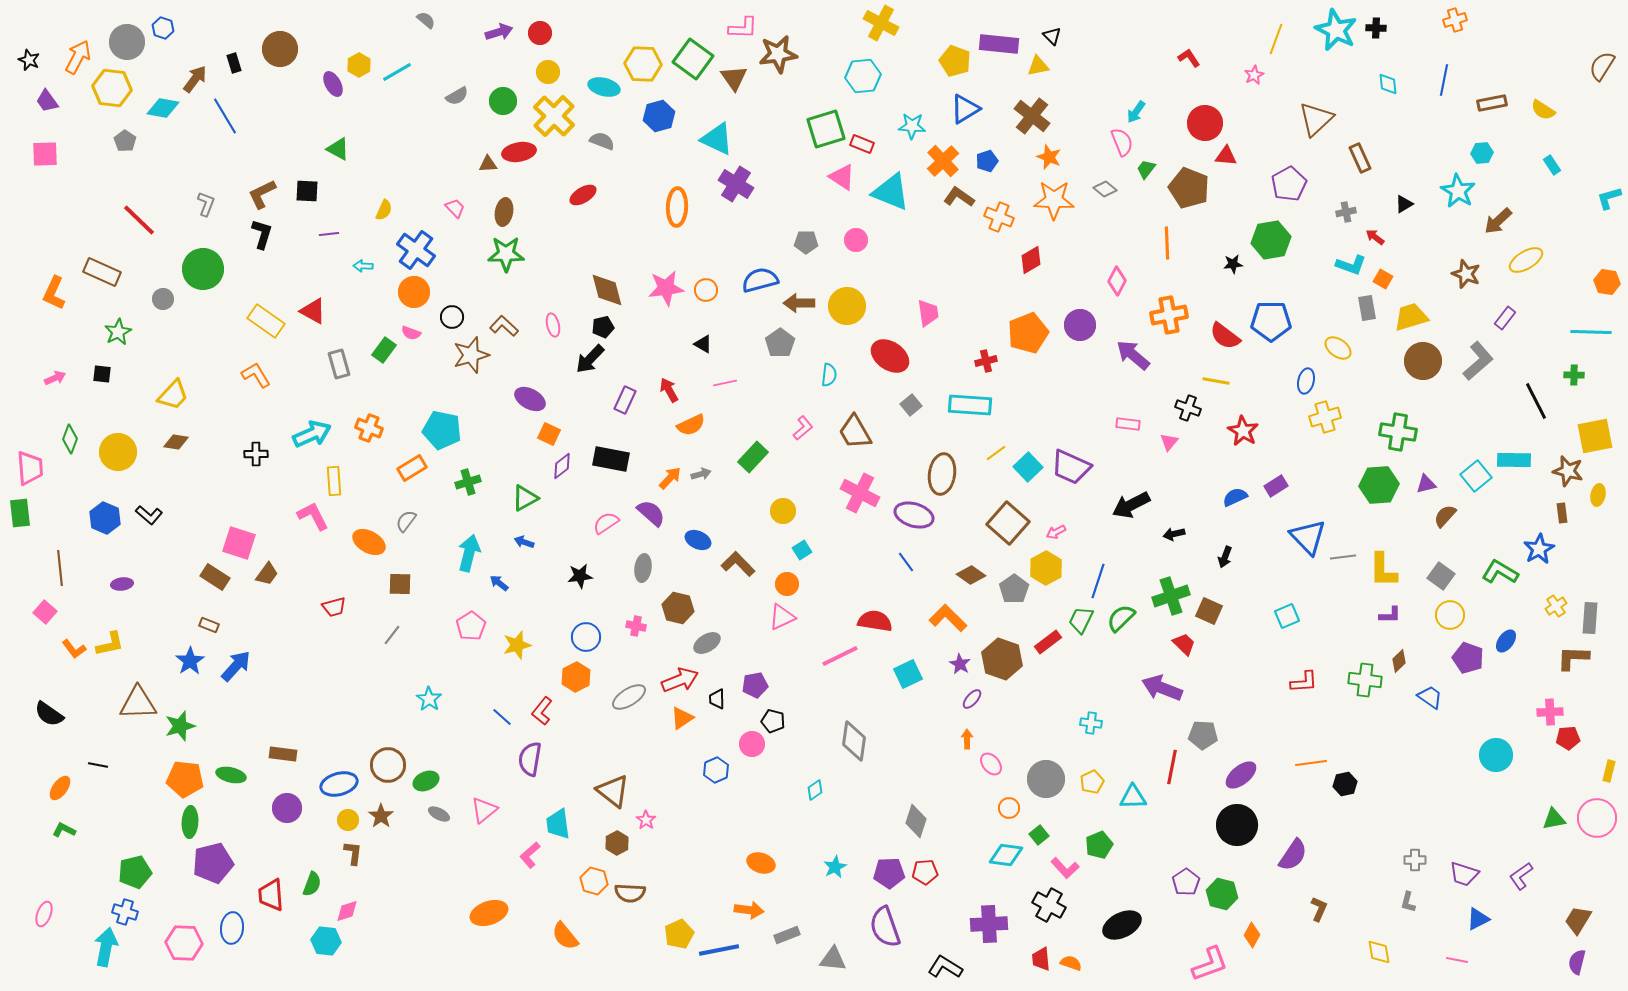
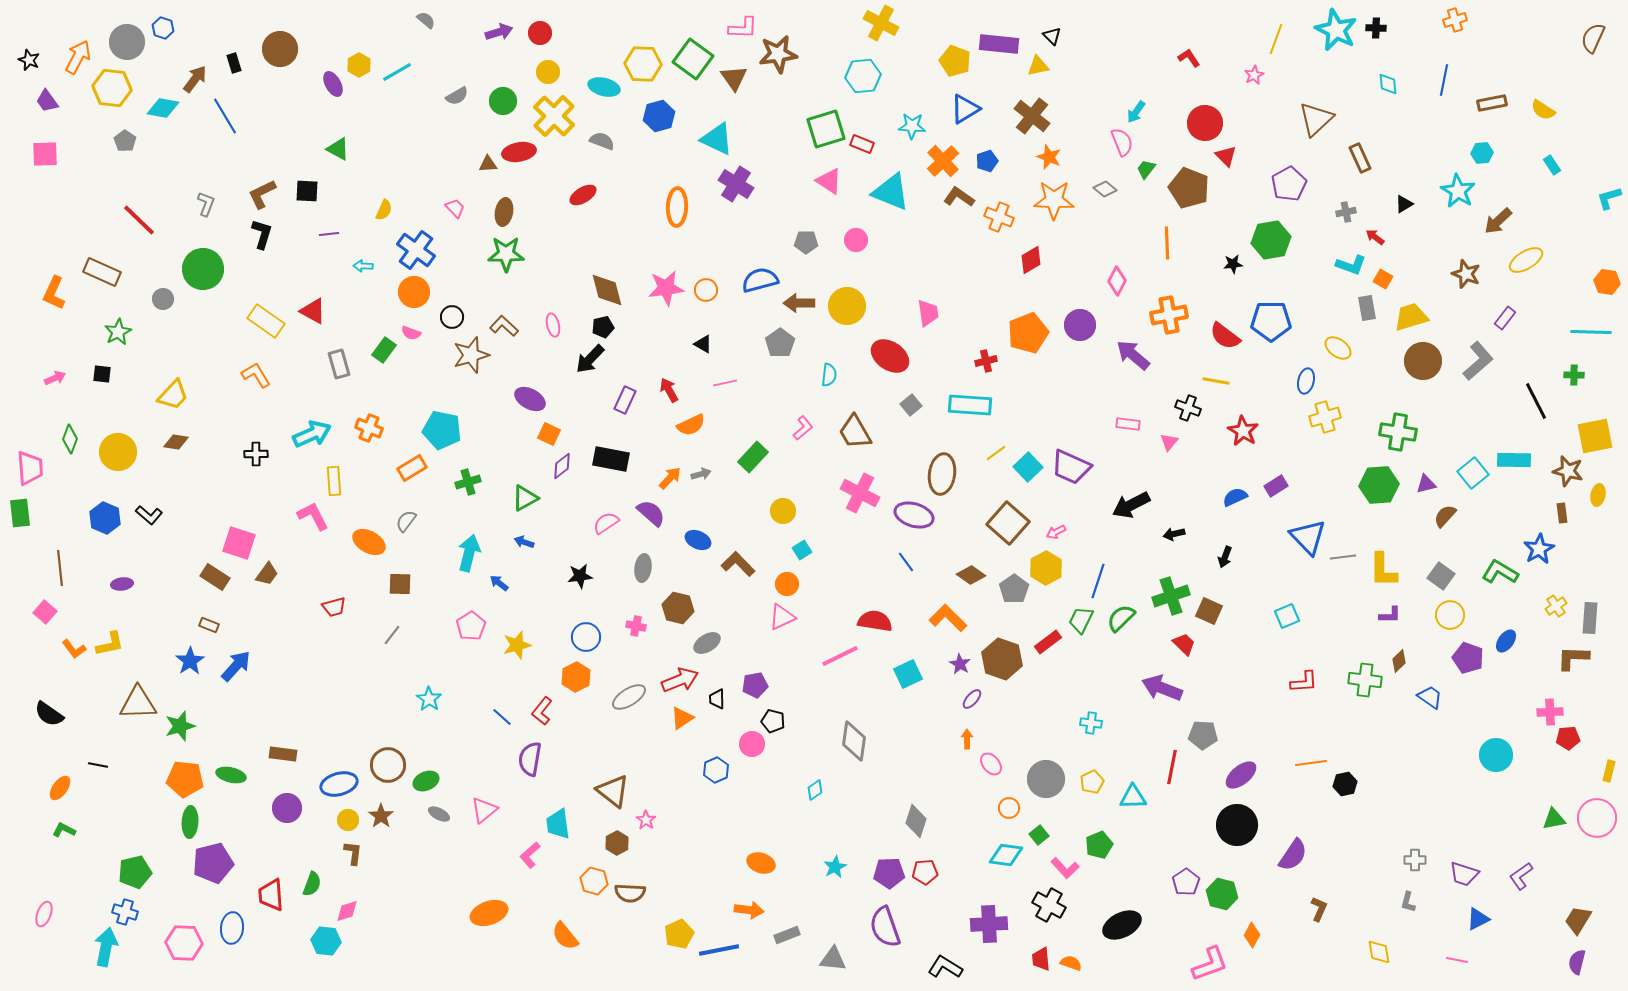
brown semicircle at (1602, 66): moved 9 px left, 28 px up; rotated 8 degrees counterclockwise
red triangle at (1226, 156): rotated 40 degrees clockwise
pink triangle at (842, 177): moved 13 px left, 4 px down
cyan square at (1476, 476): moved 3 px left, 3 px up
